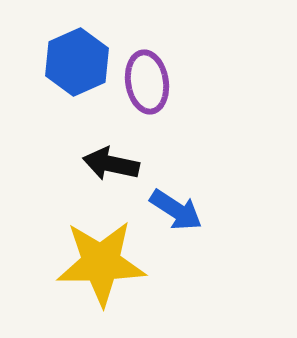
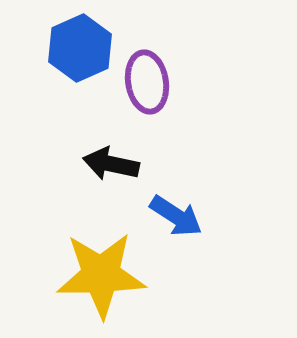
blue hexagon: moved 3 px right, 14 px up
blue arrow: moved 6 px down
yellow star: moved 12 px down
